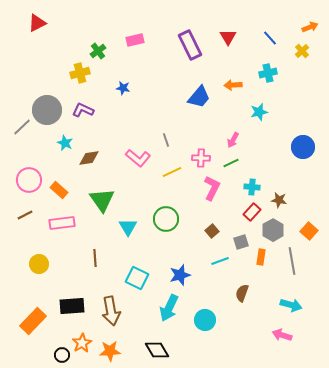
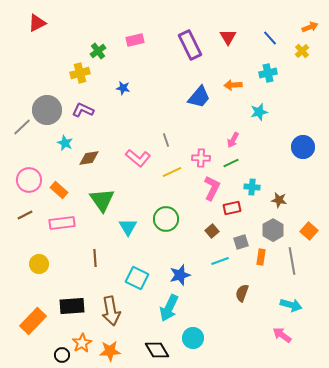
red rectangle at (252, 212): moved 20 px left, 4 px up; rotated 36 degrees clockwise
cyan circle at (205, 320): moved 12 px left, 18 px down
pink arrow at (282, 335): rotated 18 degrees clockwise
